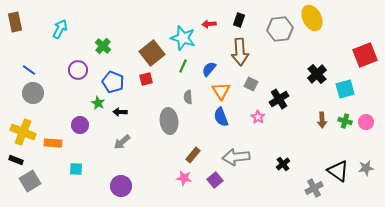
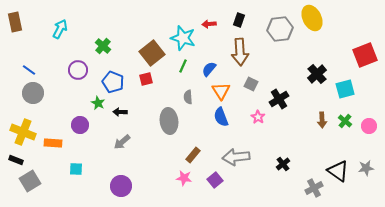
green cross at (345, 121): rotated 24 degrees clockwise
pink circle at (366, 122): moved 3 px right, 4 px down
